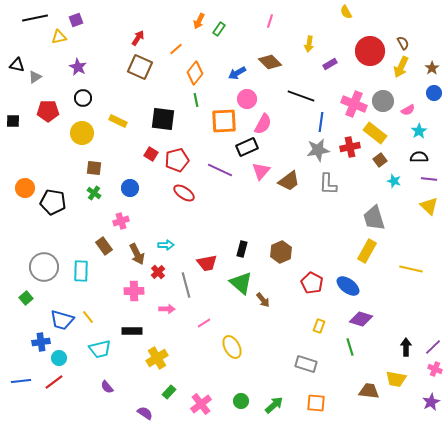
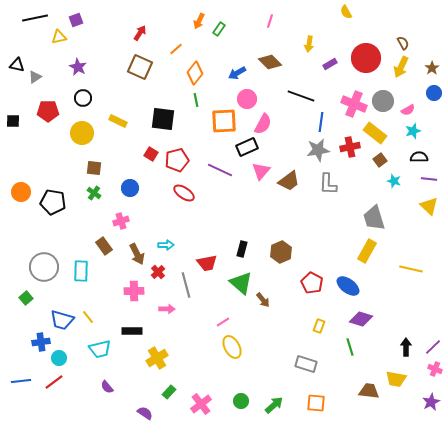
red arrow at (138, 38): moved 2 px right, 5 px up
red circle at (370, 51): moved 4 px left, 7 px down
cyan star at (419, 131): moved 6 px left; rotated 14 degrees clockwise
orange circle at (25, 188): moved 4 px left, 4 px down
pink line at (204, 323): moved 19 px right, 1 px up
